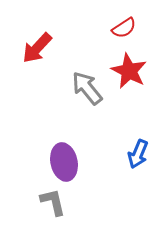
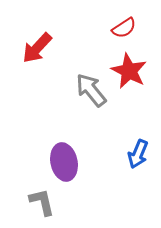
gray arrow: moved 4 px right, 2 px down
gray L-shape: moved 11 px left
